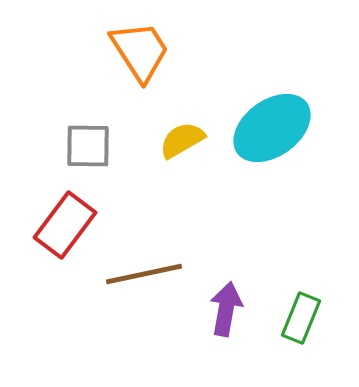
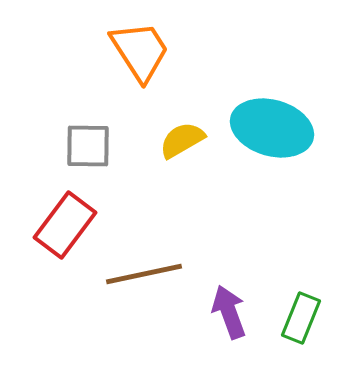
cyan ellipse: rotated 52 degrees clockwise
purple arrow: moved 3 px right, 3 px down; rotated 30 degrees counterclockwise
